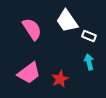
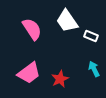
white rectangle: moved 2 px right
cyan arrow: moved 5 px right, 7 px down; rotated 14 degrees counterclockwise
